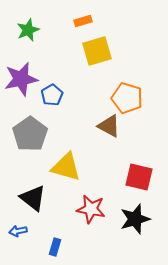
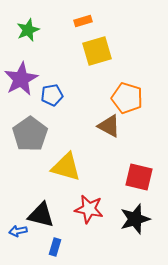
purple star: rotated 16 degrees counterclockwise
blue pentagon: rotated 20 degrees clockwise
black triangle: moved 8 px right, 17 px down; rotated 24 degrees counterclockwise
red star: moved 2 px left
